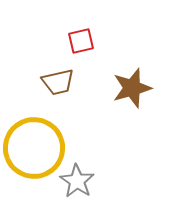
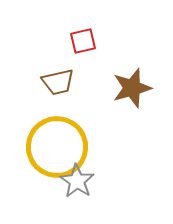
red square: moved 2 px right
yellow circle: moved 23 px right, 1 px up
